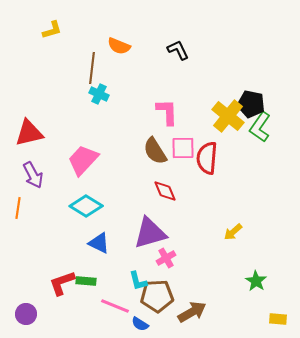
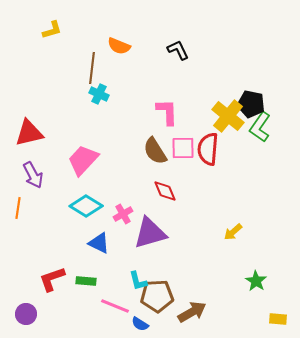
red semicircle: moved 1 px right, 9 px up
pink cross: moved 43 px left, 44 px up
red L-shape: moved 10 px left, 4 px up
